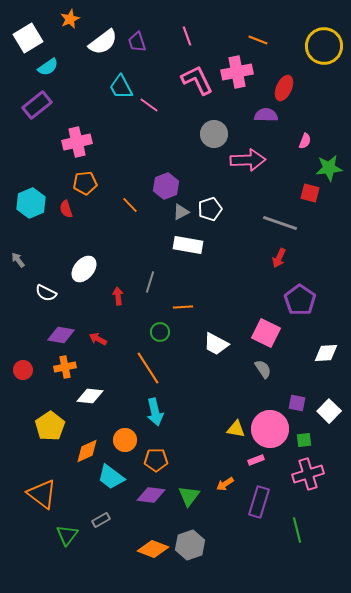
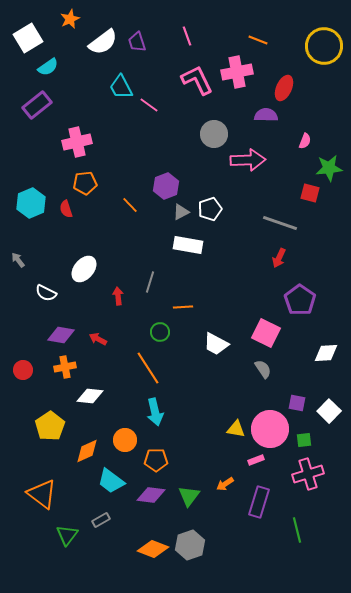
cyan trapezoid at (111, 477): moved 4 px down
